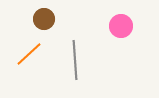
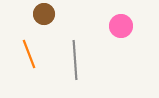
brown circle: moved 5 px up
orange line: rotated 68 degrees counterclockwise
